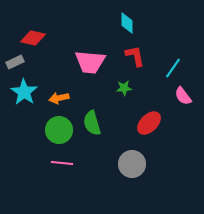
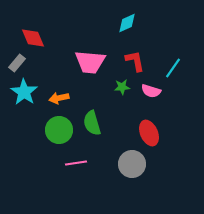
cyan diamond: rotated 65 degrees clockwise
red diamond: rotated 55 degrees clockwise
red L-shape: moved 5 px down
gray rectangle: moved 2 px right, 1 px down; rotated 24 degrees counterclockwise
green star: moved 2 px left, 1 px up
pink semicircle: moved 32 px left, 5 px up; rotated 36 degrees counterclockwise
red ellipse: moved 10 px down; rotated 70 degrees counterclockwise
pink line: moved 14 px right; rotated 15 degrees counterclockwise
